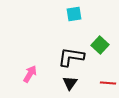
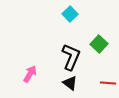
cyan square: moved 4 px left; rotated 35 degrees counterclockwise
green square: moved 1 px left, 1 px up
black L-shape: rotated 104 degrees clockwise
black triangle: rotated 28 degrees counterclockwise
